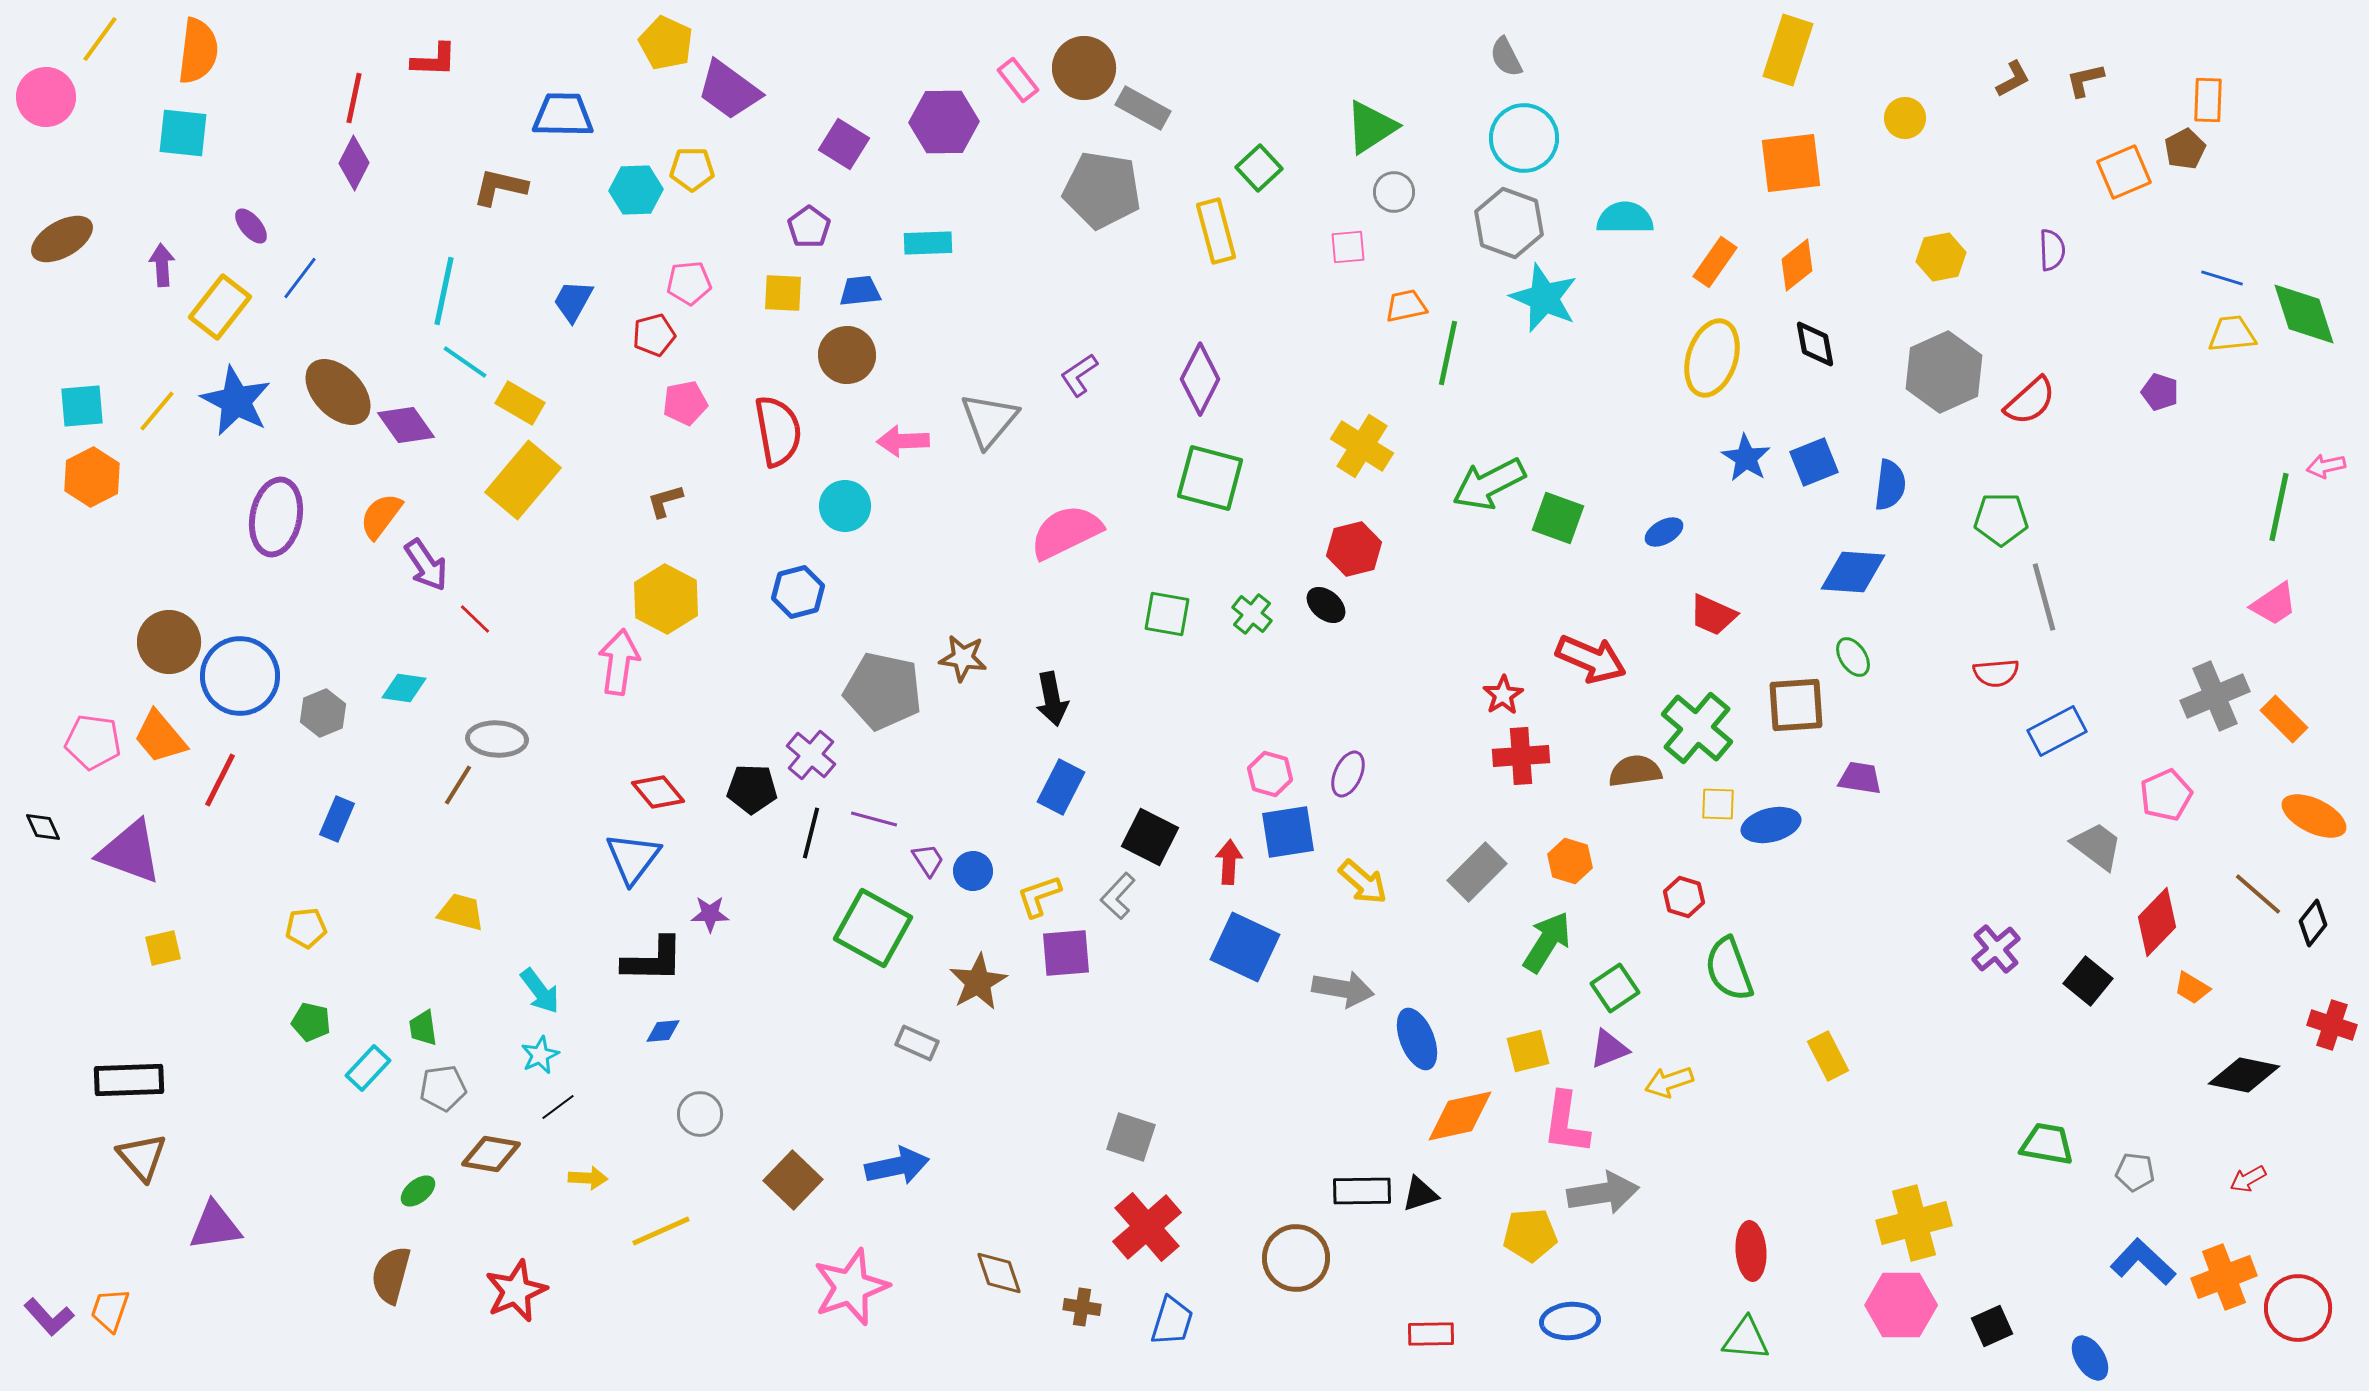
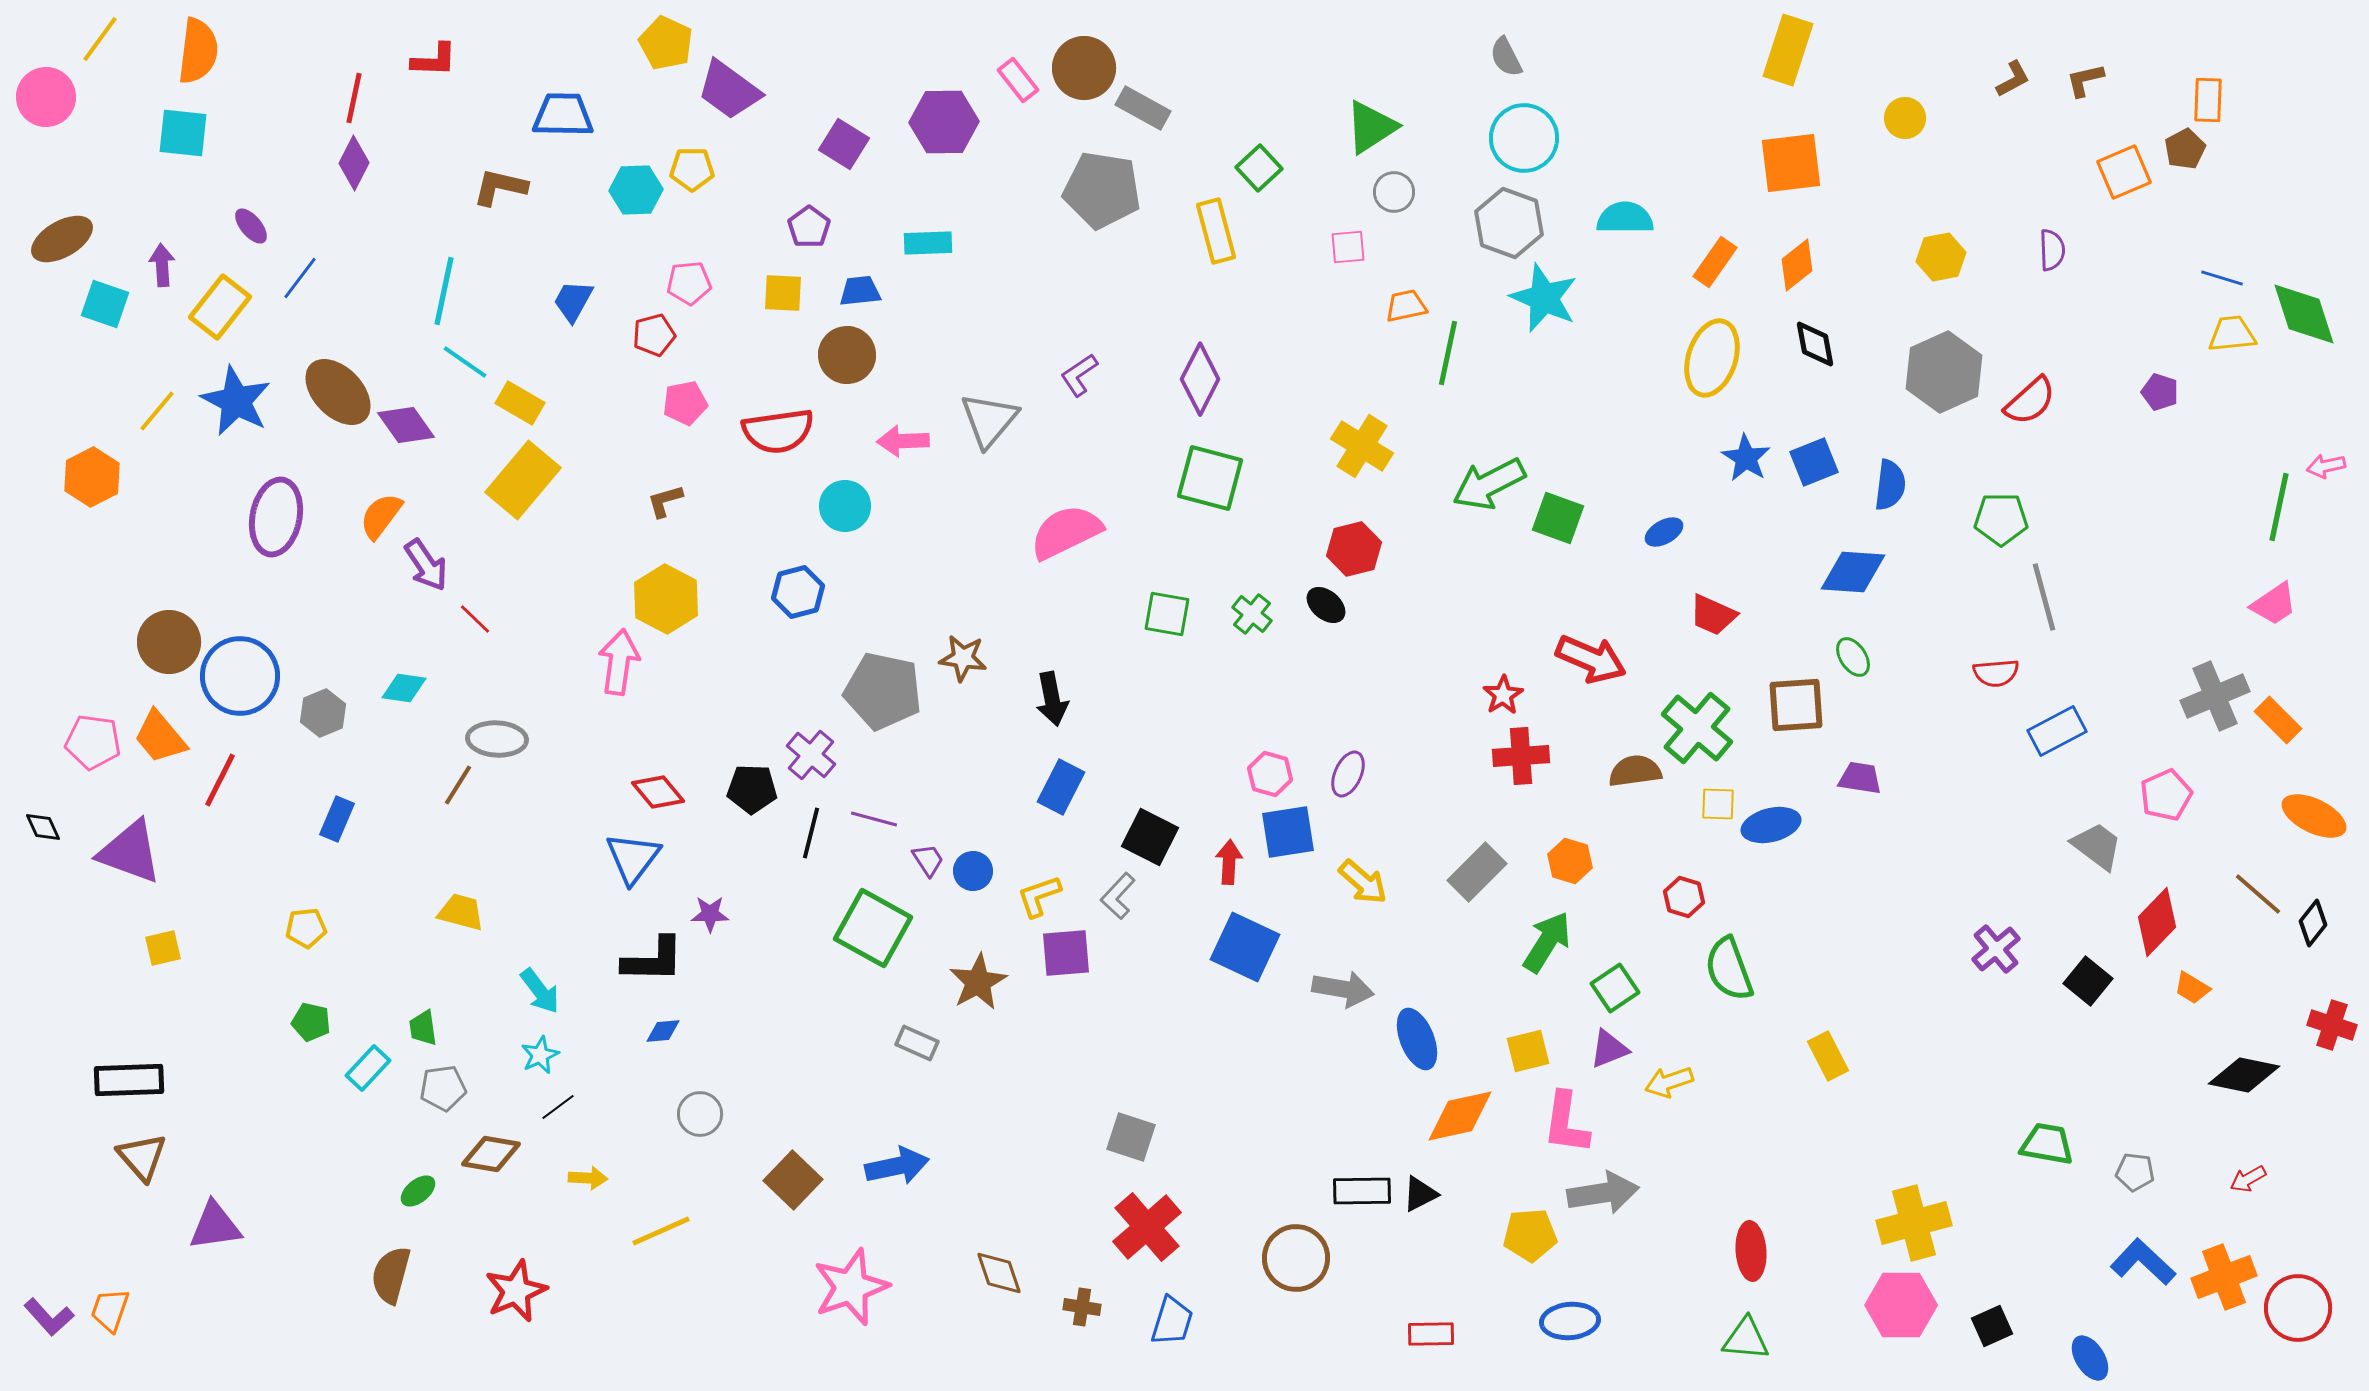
cyan square at (82, 406): moved 23 px right, 102 px up; rotated 24 degrees clockwise
red semicircle at (778, 431): rotated 92 degrees clockwise
orange rectangle at (2284, 719): moved 6 px left, 1 px down
black triangle at (1420, 1194): rotated 9 degrees counterclockwise
